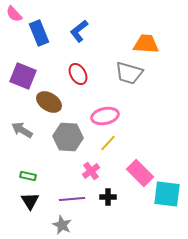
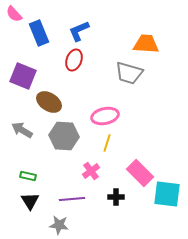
blue L-shape: rotated 15 degrees clockwise
red ellipse: moved 4 px left, 14 px up; rotated 50 degrees clockwise
gray hexagon: moved 4 px left, 1 px up
yellow line: moved 1 px left; rotated 24 degrees counterclockwise
black cross: moved 8 px right
gray star: moved 3 px left; rotated 18 degrees counterclockwise
